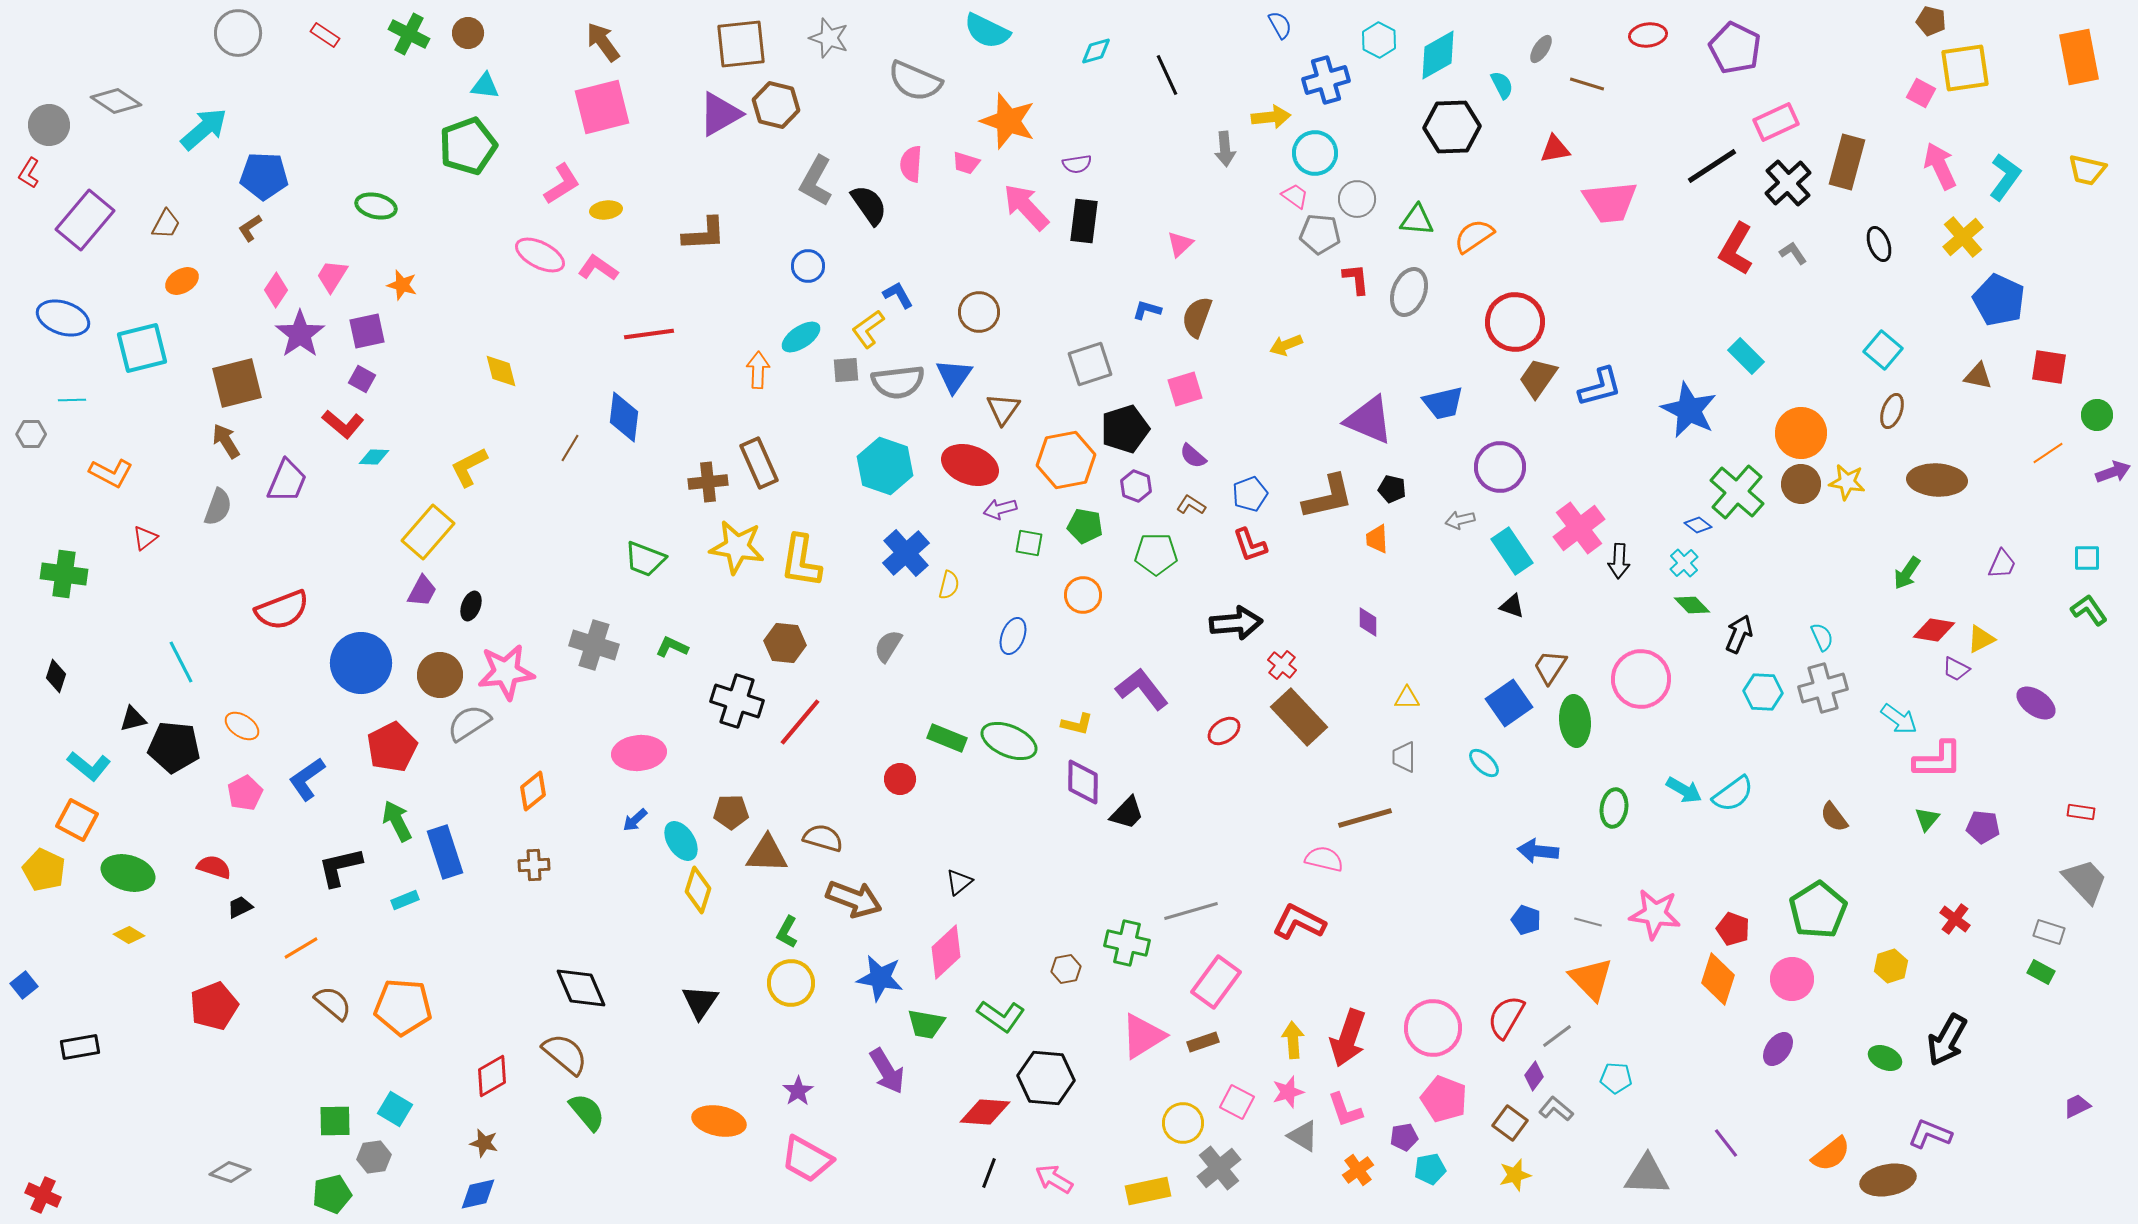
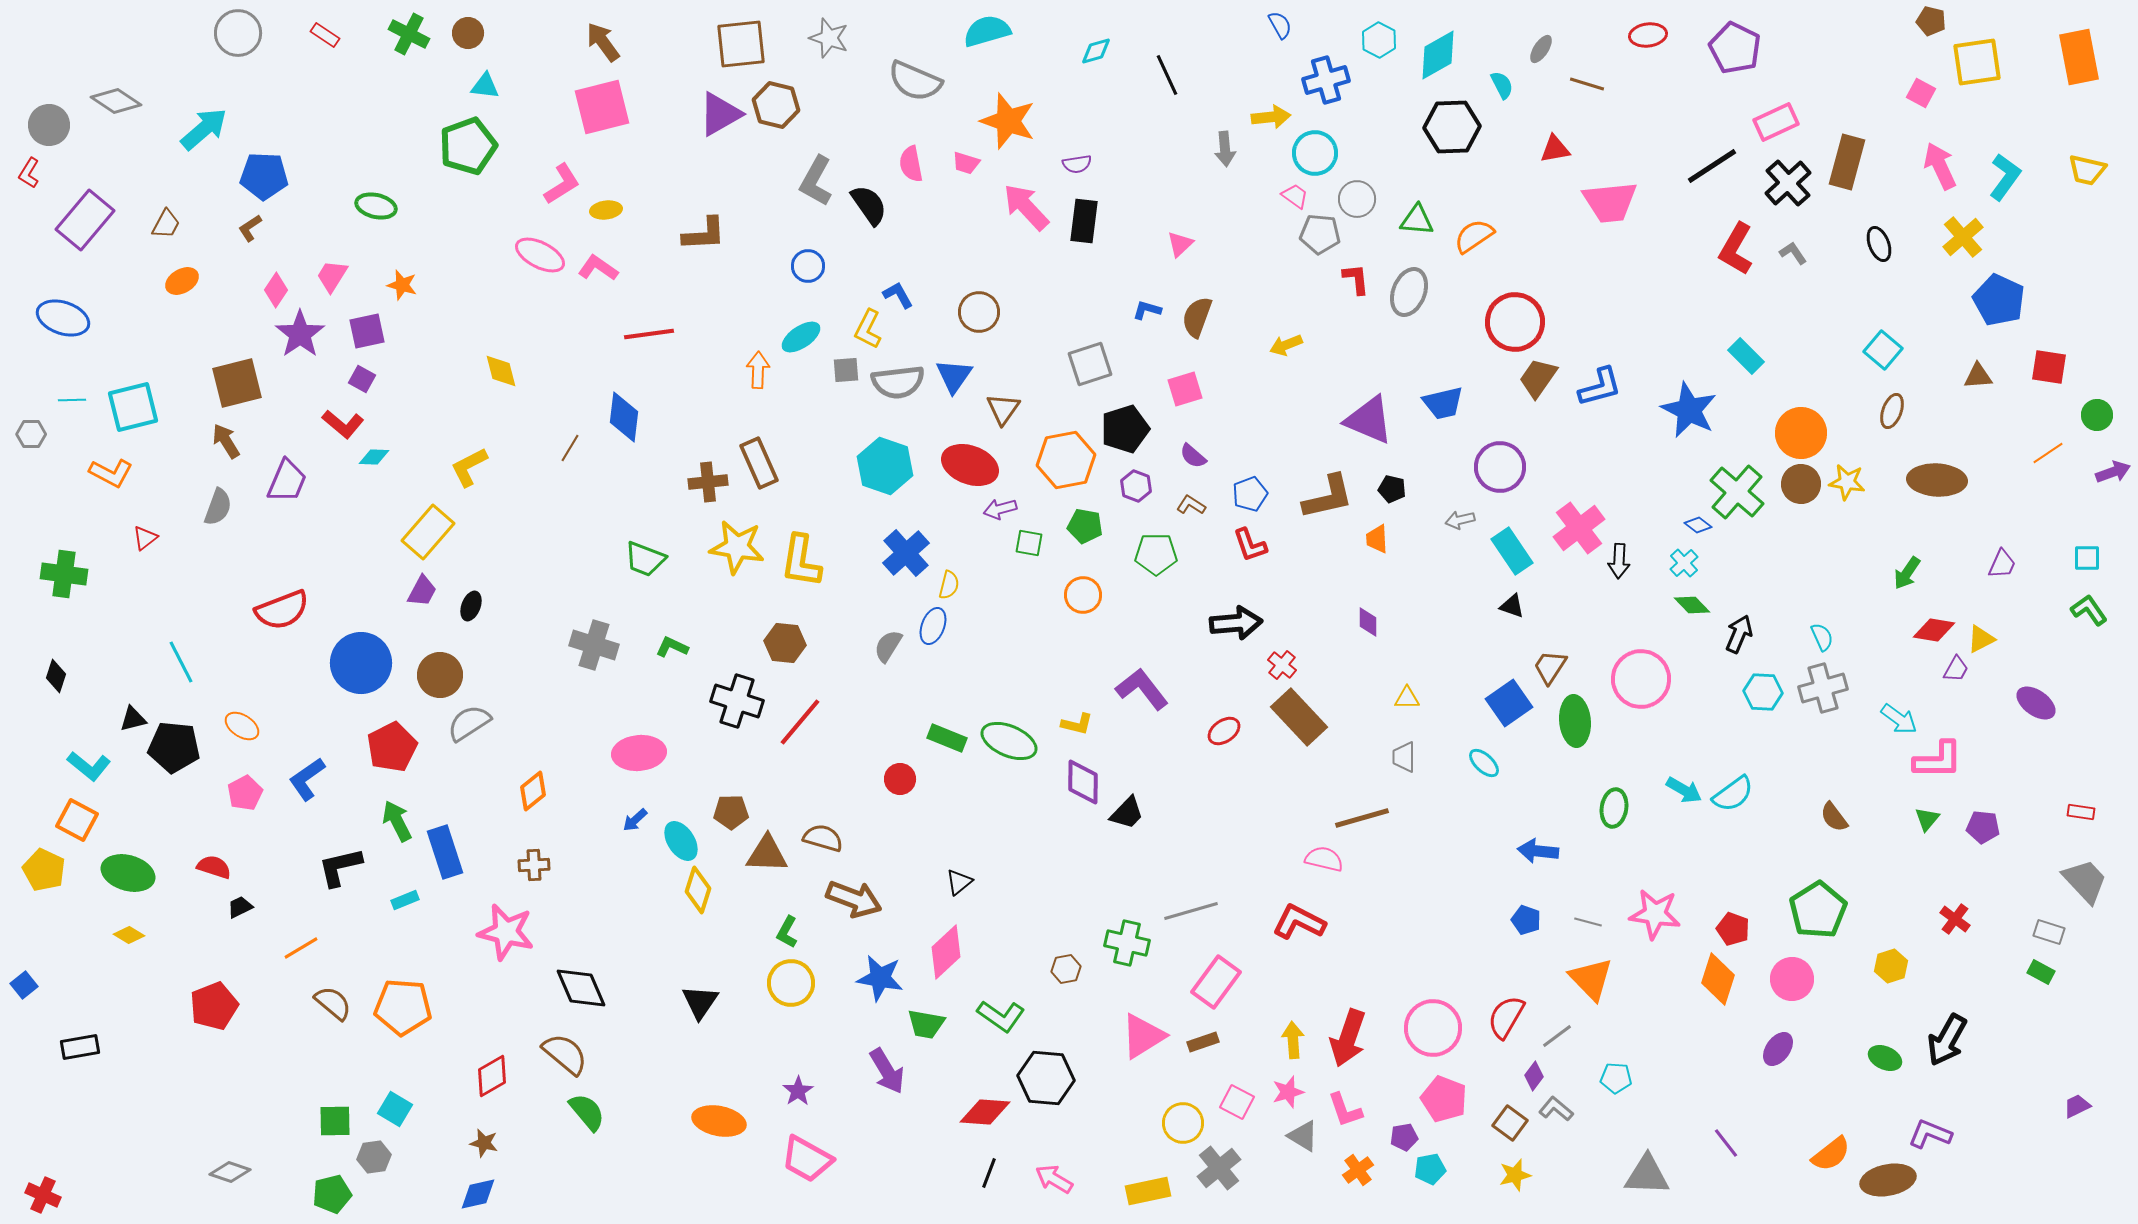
cyan semicircle at (987, 31): rotated 138 degrees clockwise
yellow square at (1965, 68): moved 12 px right, 6 px up
pink semicircle at (911, 164): rotated 15 degrees counterclockwise
yellow L-shape at (868, 329): rotated 27 degrees counterclockwise
cyan square at (142, 348): moved 9 px left, 59 px down
brown triangle at (1978, 376): rotated 16 degrees counterclockwise
blue ellipse at (1013, 636): moved 80 px left, 10 px up
purple trapezoid at (1956, 669): rotated 88 degrees counterclockwise
pink star at (506, 672): moved 260 px down; rotated 20 degrees clockwise
brown line at (1365, 818): moved 3 px left
